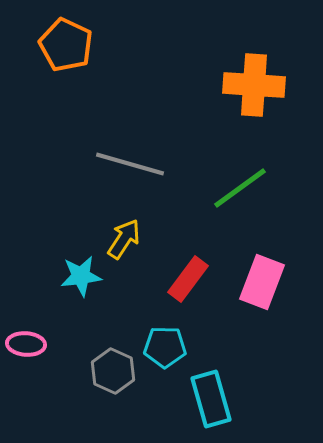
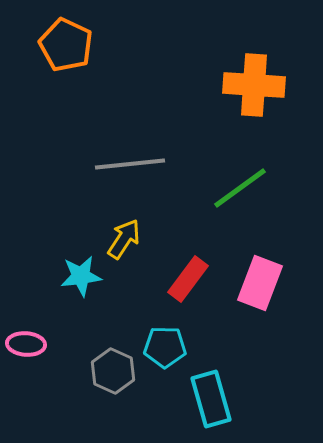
gray line: rotated 22 degrees counterclockwise
pink rectangle: moved 2 px left, 1 px down
